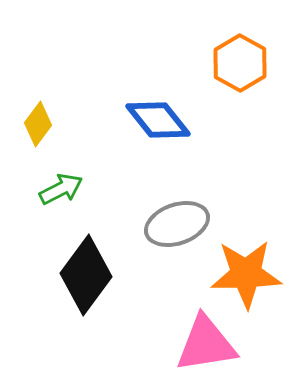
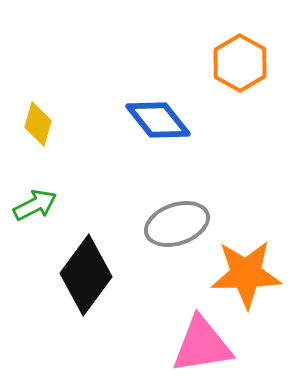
yellow diamond: rotated 21 degrees counterclockwise
green arrow: moved 26 px left, 16 px down
pink triangle: moved 4 px left, 1 px down
